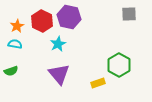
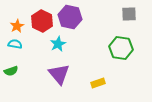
purple hexagon: moved 1 px right
green hexagon: moved 2 px right, 17 px up; rotated 20 degrees counterclockwise
